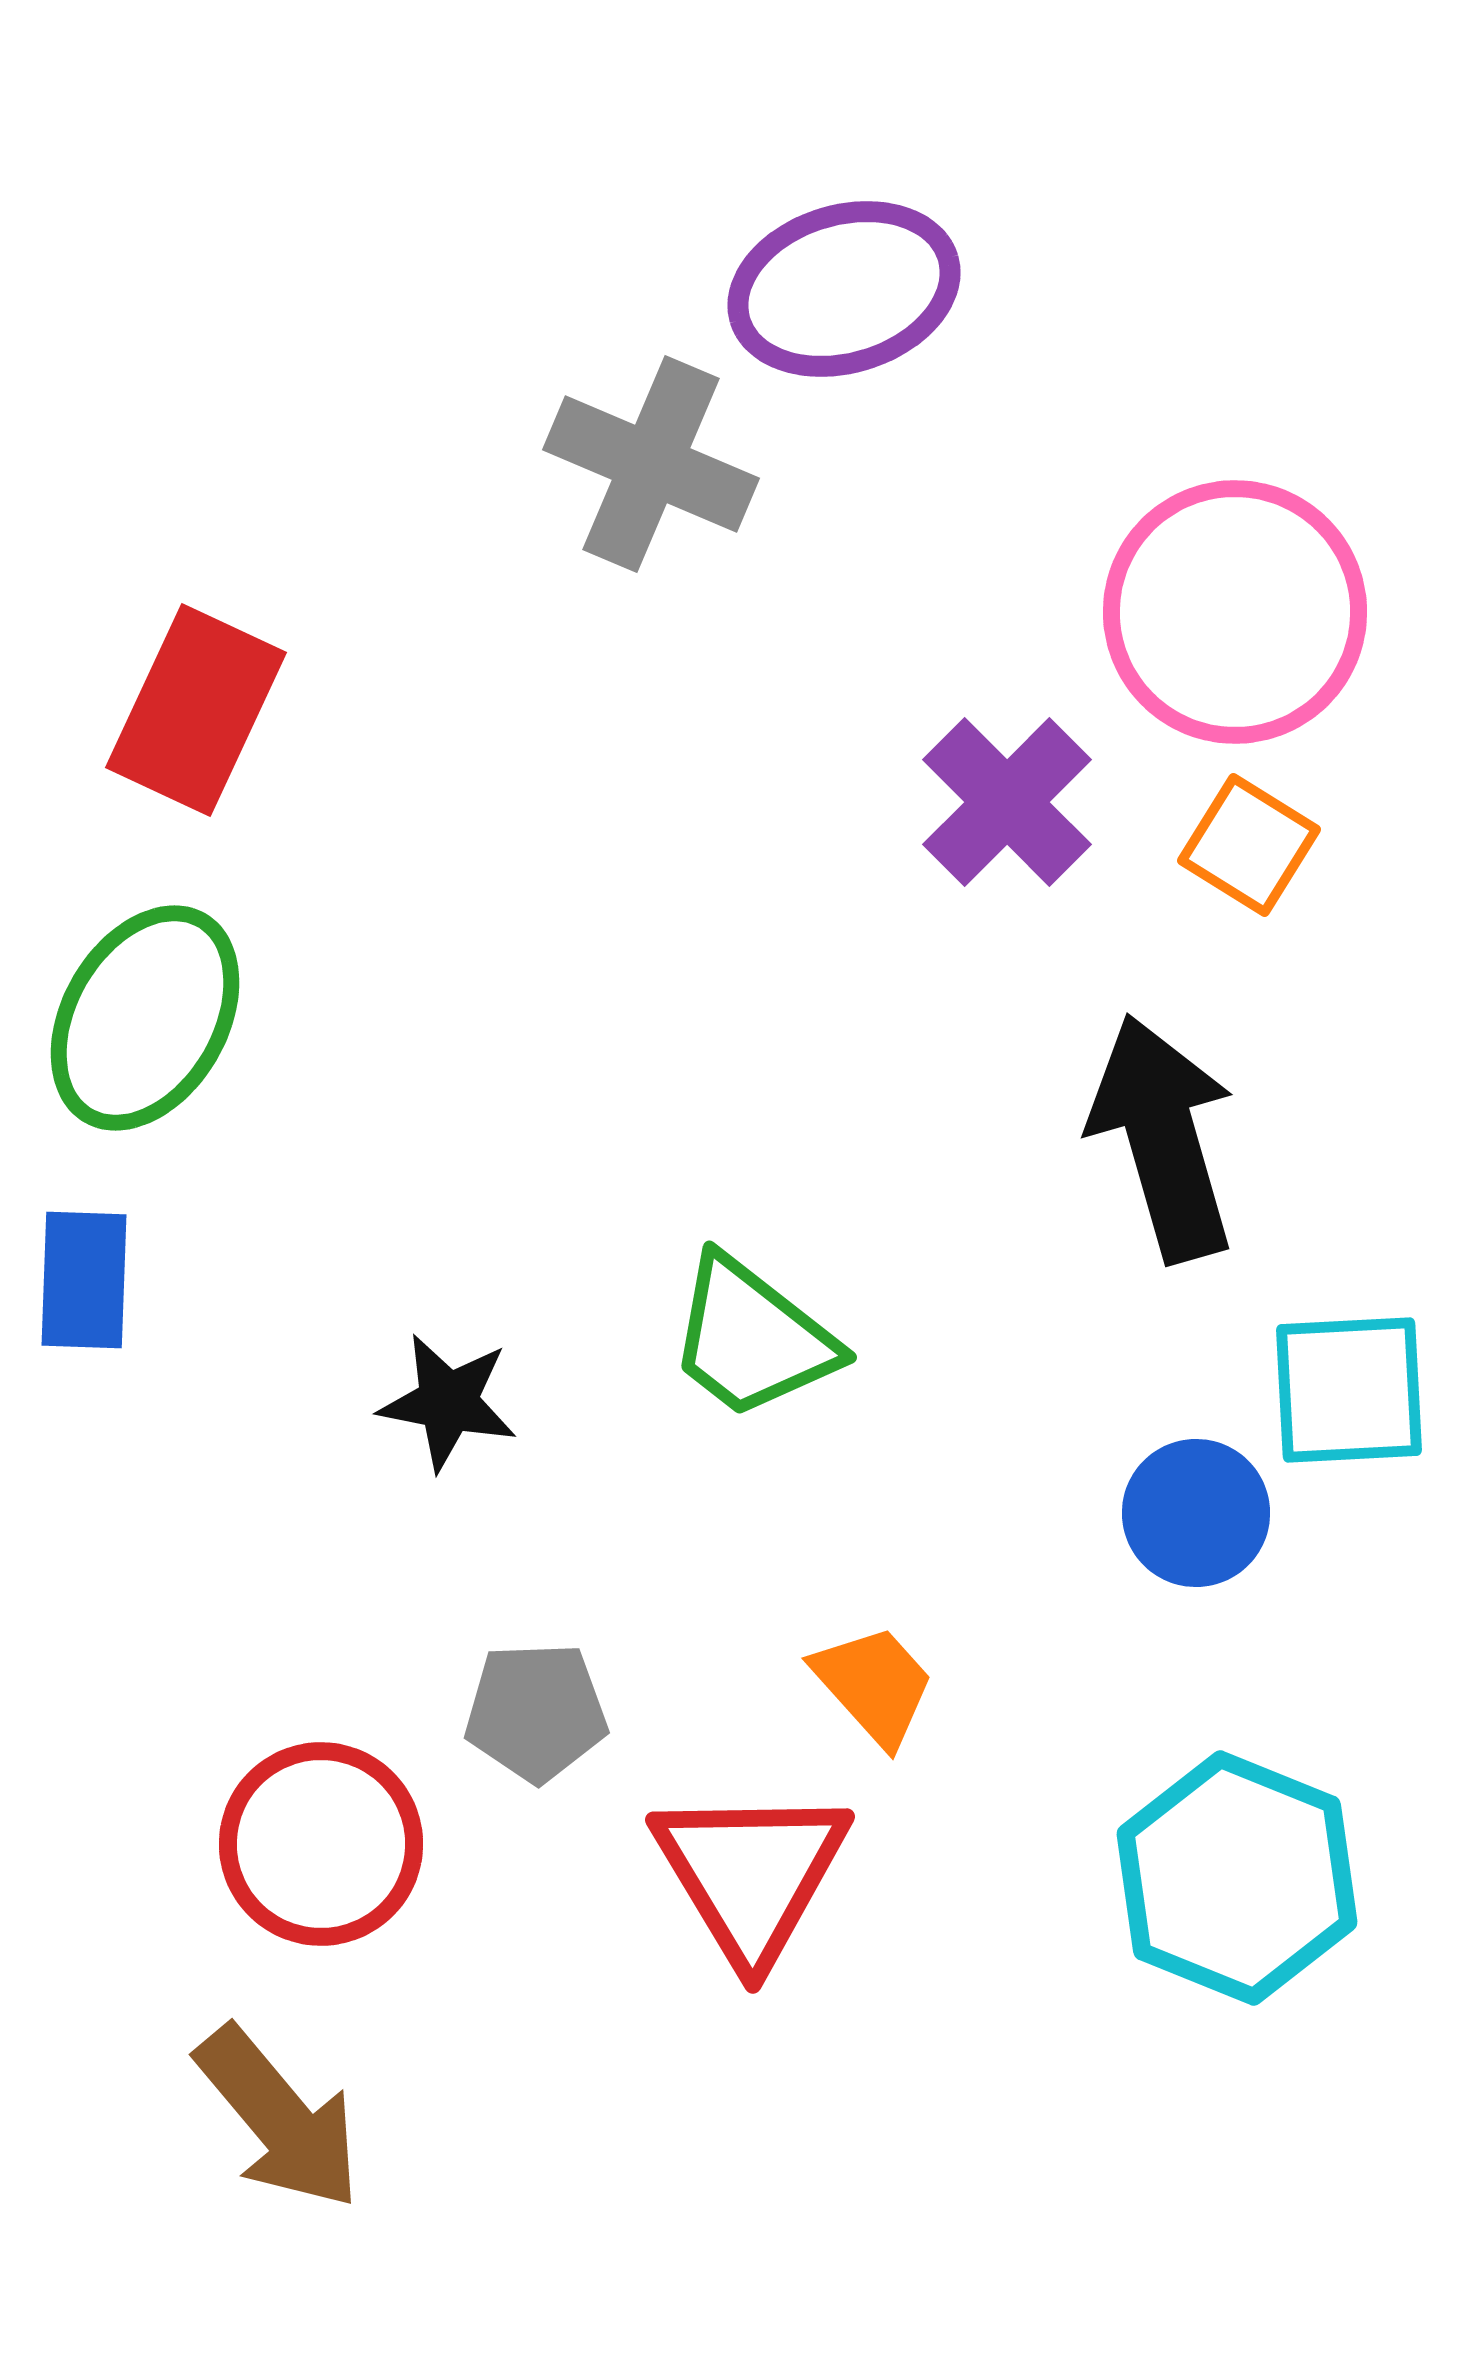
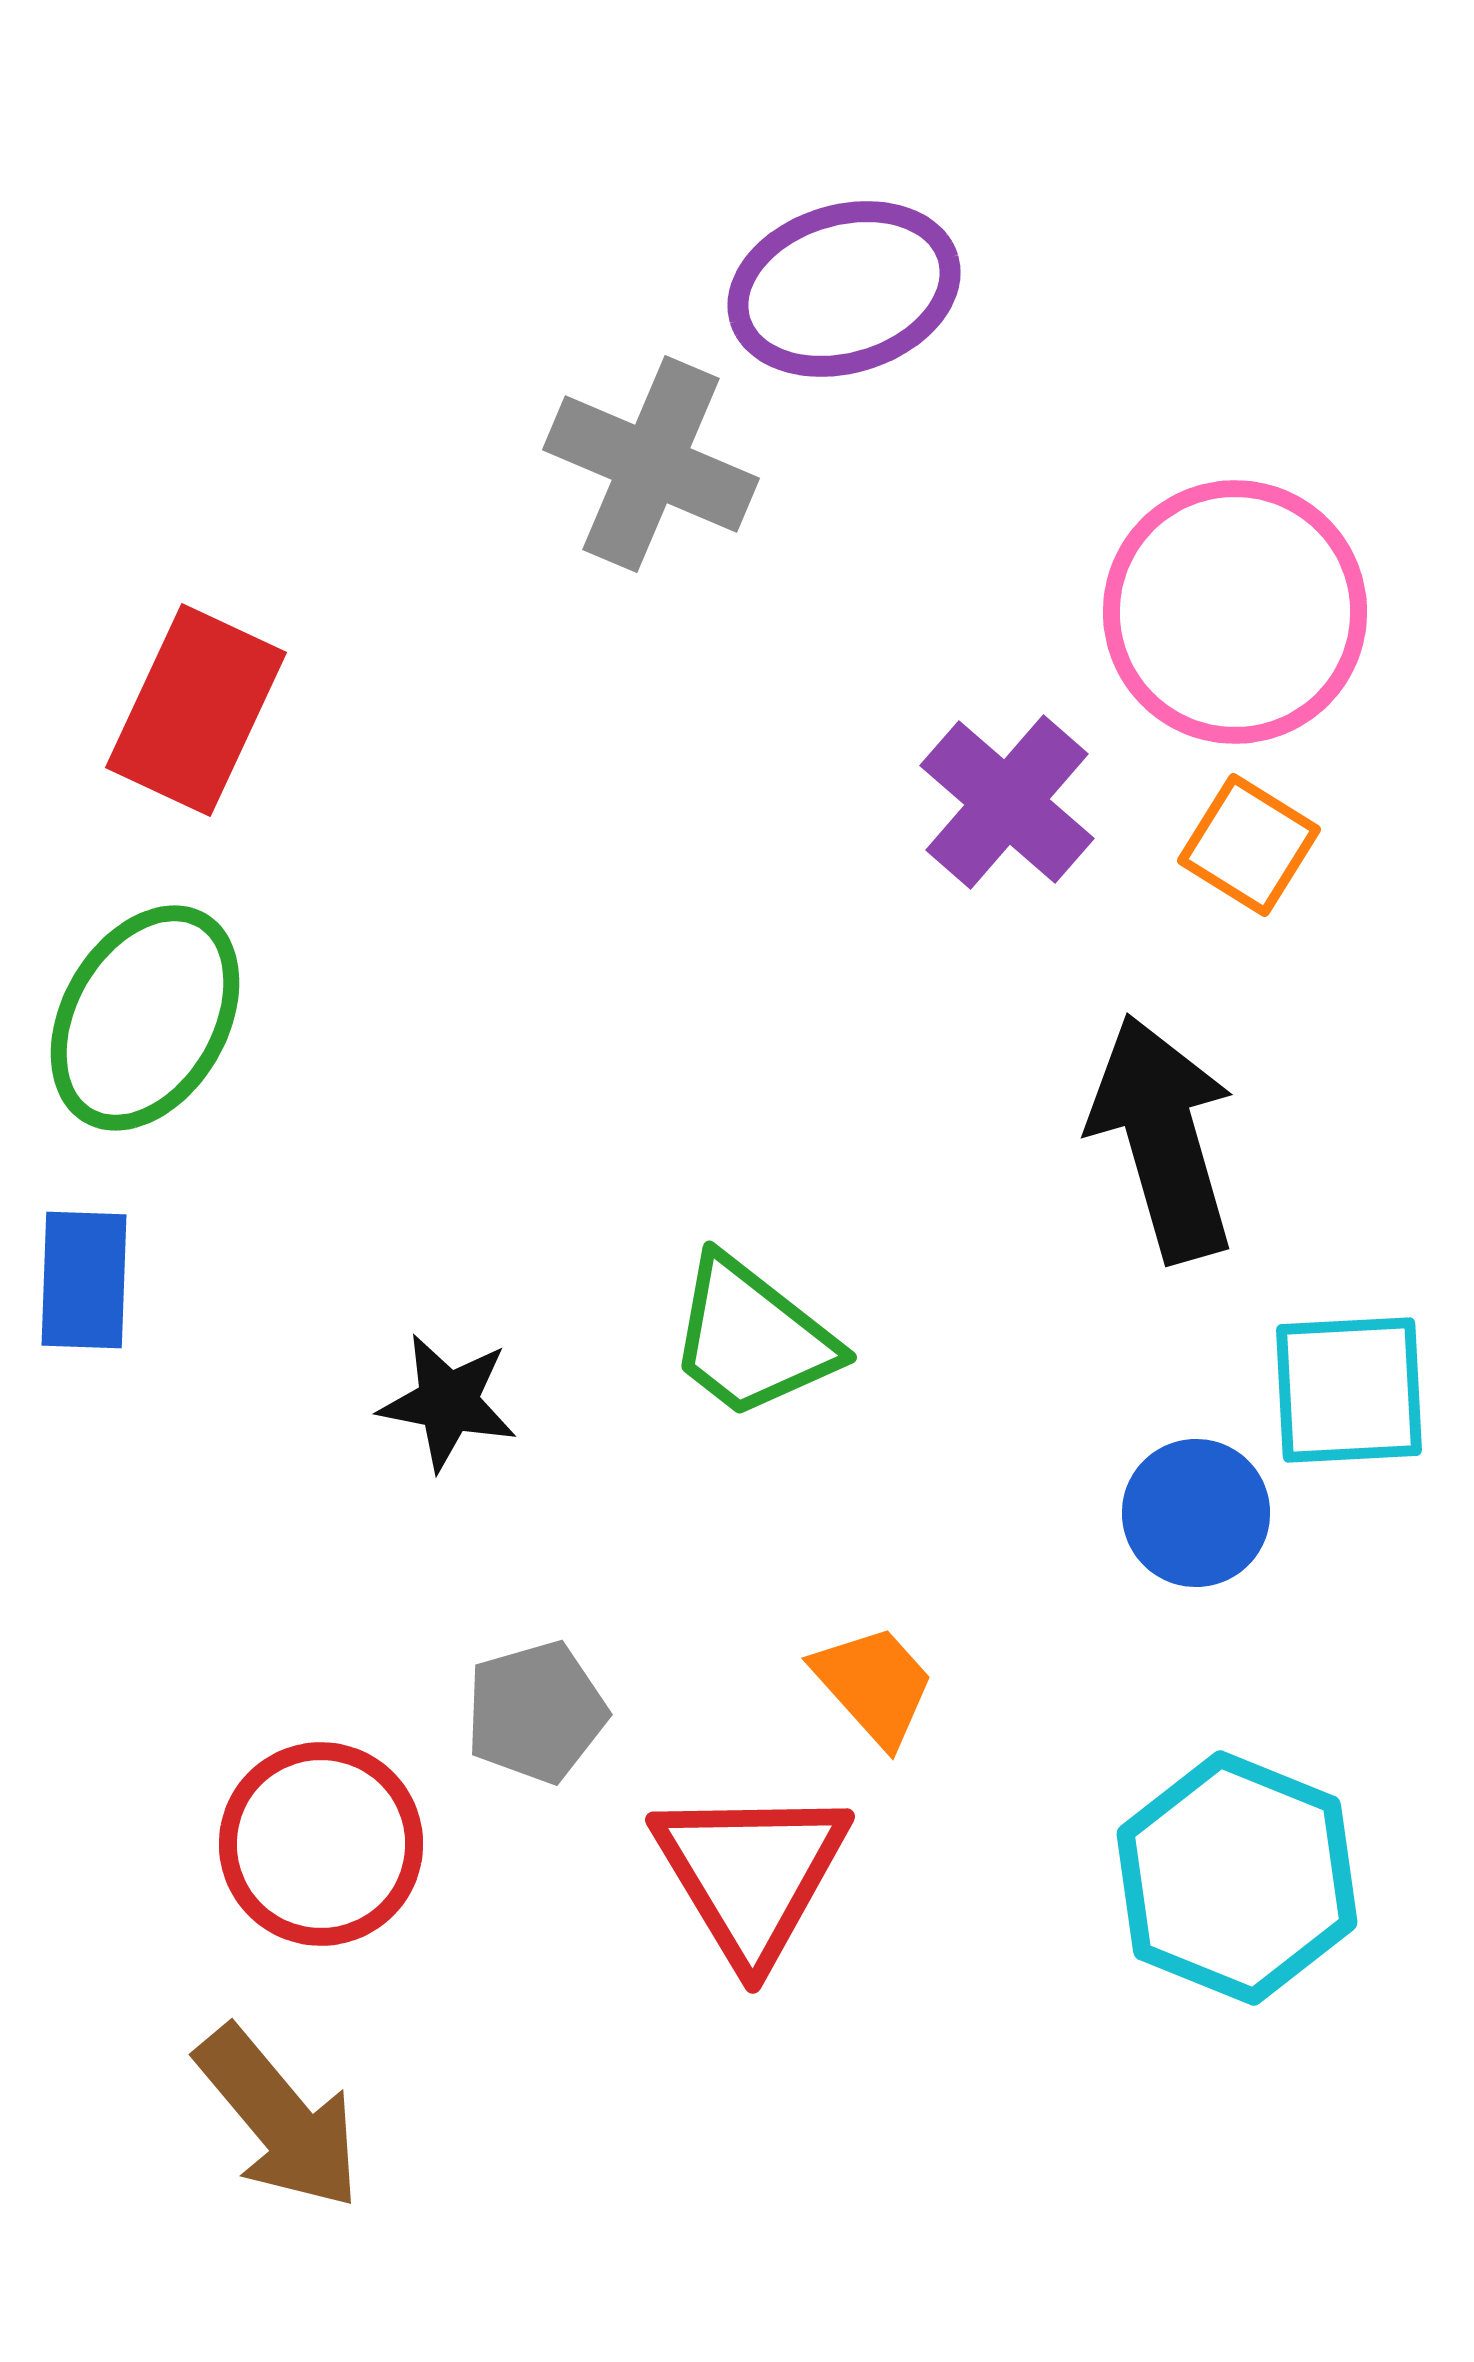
purple cross: rotated 4 degrees counterclockwise
gray pentagon: rotated 14 degrees counterclockwise
